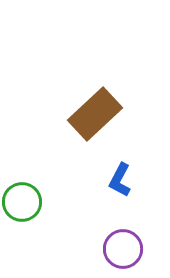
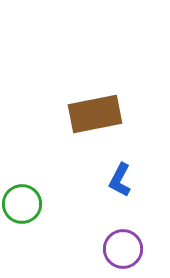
brown rectangle: rotated 32 degrees clockwise
green circle: moved 2 px down
